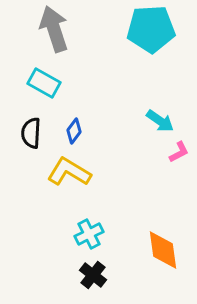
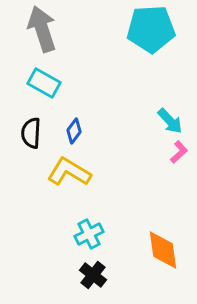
gray arrow: moved 12 px left
cyan arrow: moved 10 px right; rotated 12 degrees clockwise
pink L-shape: rotated 15 degrees counterclockwise
